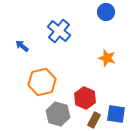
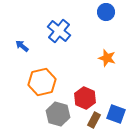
blue square: rotated 12 degrees clockwise
